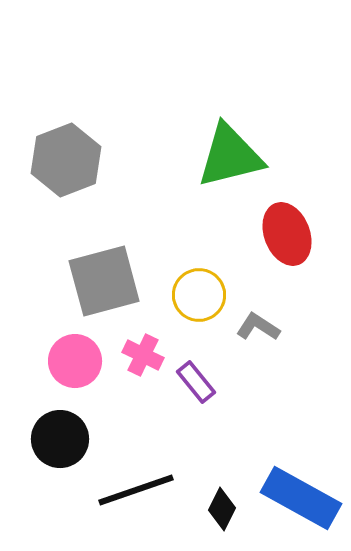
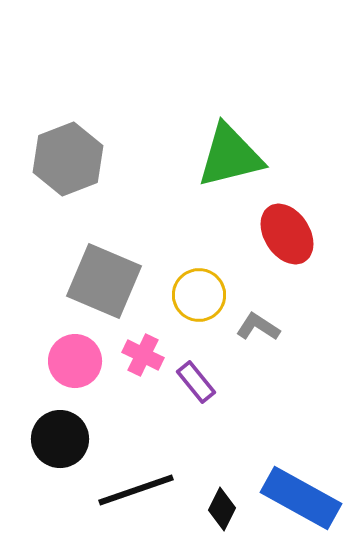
gray hexagon: moved 2 px right, 1 px up
red ellipse: rotated 12 degrees counterclockwise
gray square: rotated 38 degrees clockwise
